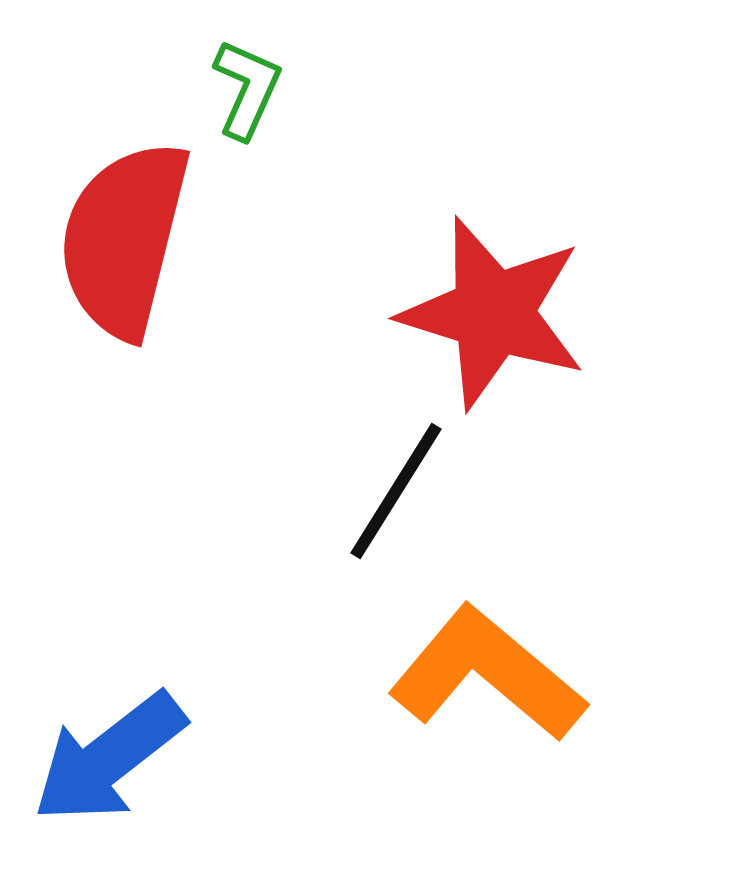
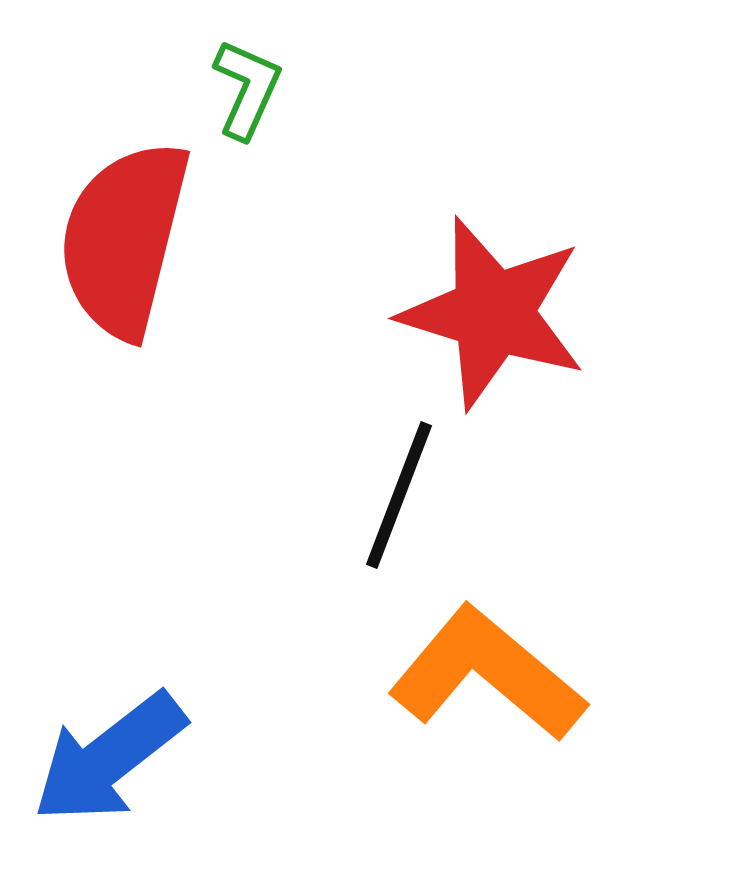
black line: moved 3 px right, 4 px down; rotated 11 degrees counterclockwise
